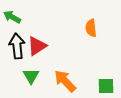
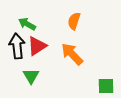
green arrow: moved 15 px right, 7 px down
orange semicircle: moved 17 px left, 7 px up; rotated 24 degrees clockwise
orange arrow: moved 7 px right, 27 px up
